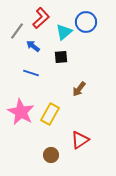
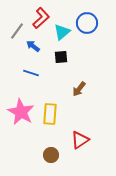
blue circle: moved 1 px right, 1 px down
cyan triangle: moved 2 px left
yellow rectangle: rotated 25 degrees counterclockwise
